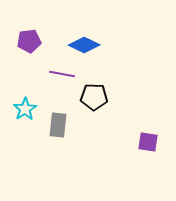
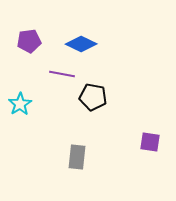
blue diamond: moved 3 px left, 1 px up
black pentagon: moved 1 px left; rotated 8 degrees clockwise
cyan star: moved 5 px left, 5 px up
gray rectangle: moved 19 px right, 32 px down
purple square: moved 2 px right
